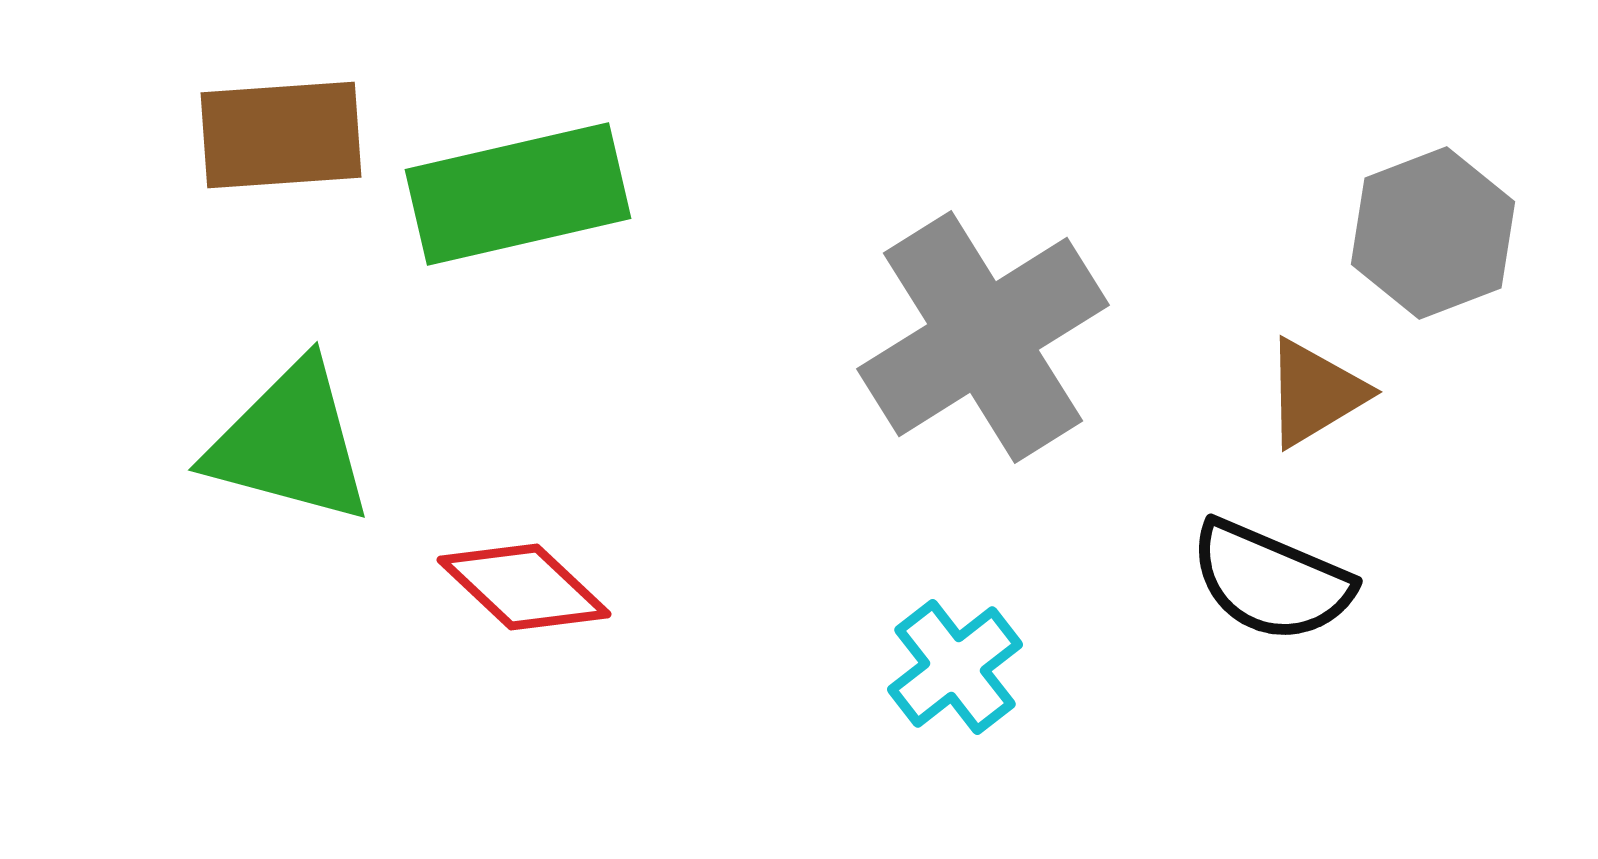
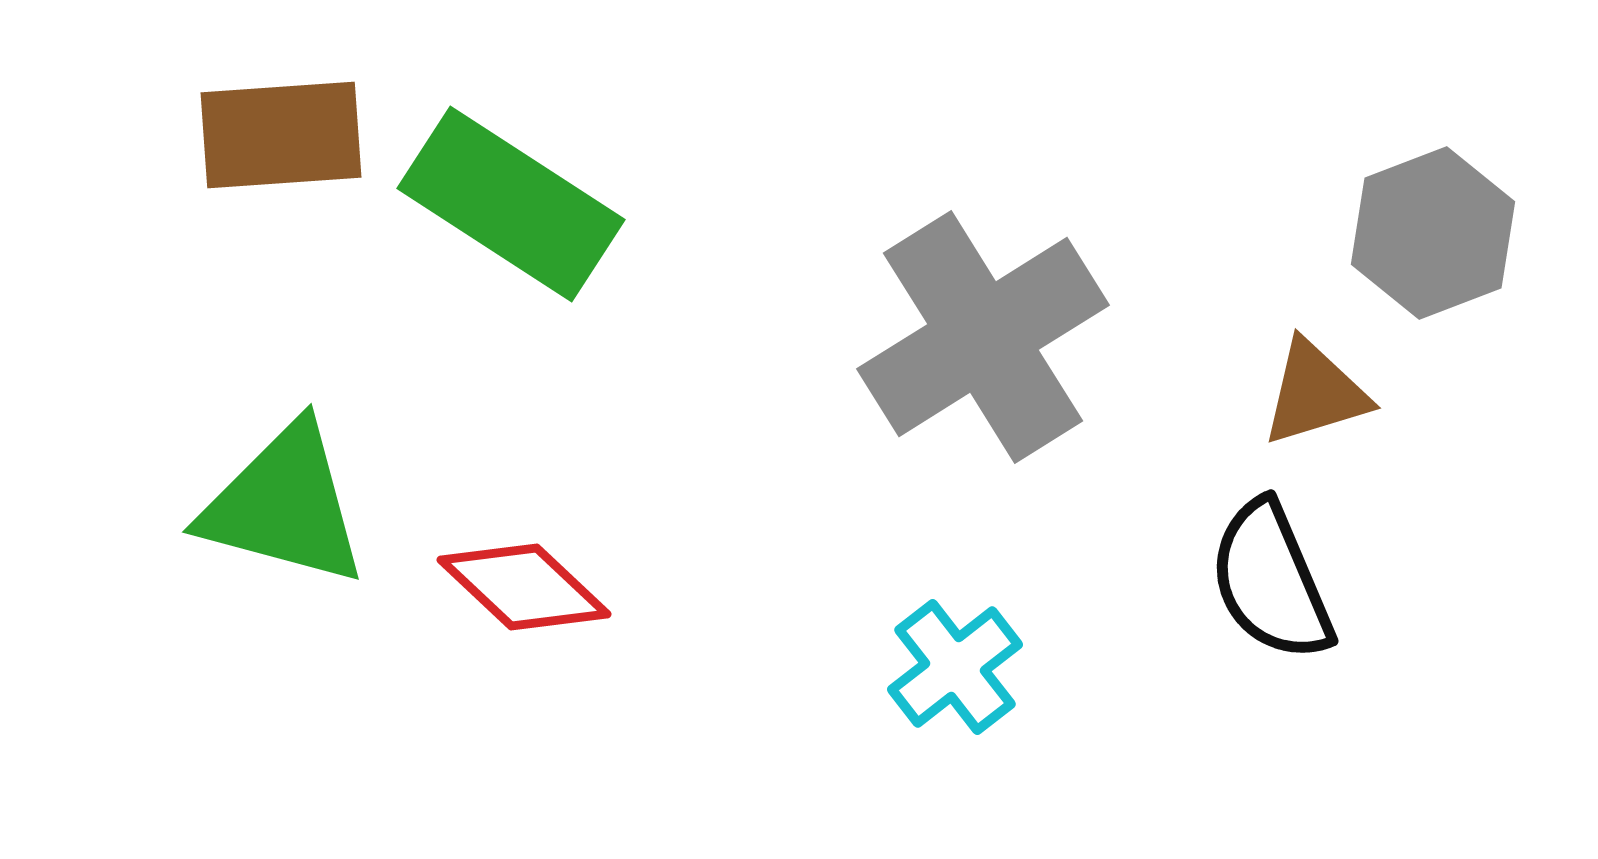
green rectangle: moved 7 px left, 10 px down; rotated 46 degrees clockwise
brown triangle: rotated 14 degrees clockwise
green triangle: moved 6 px left, 62 px down
black semicircle: rotated 44 degrees clockwise
